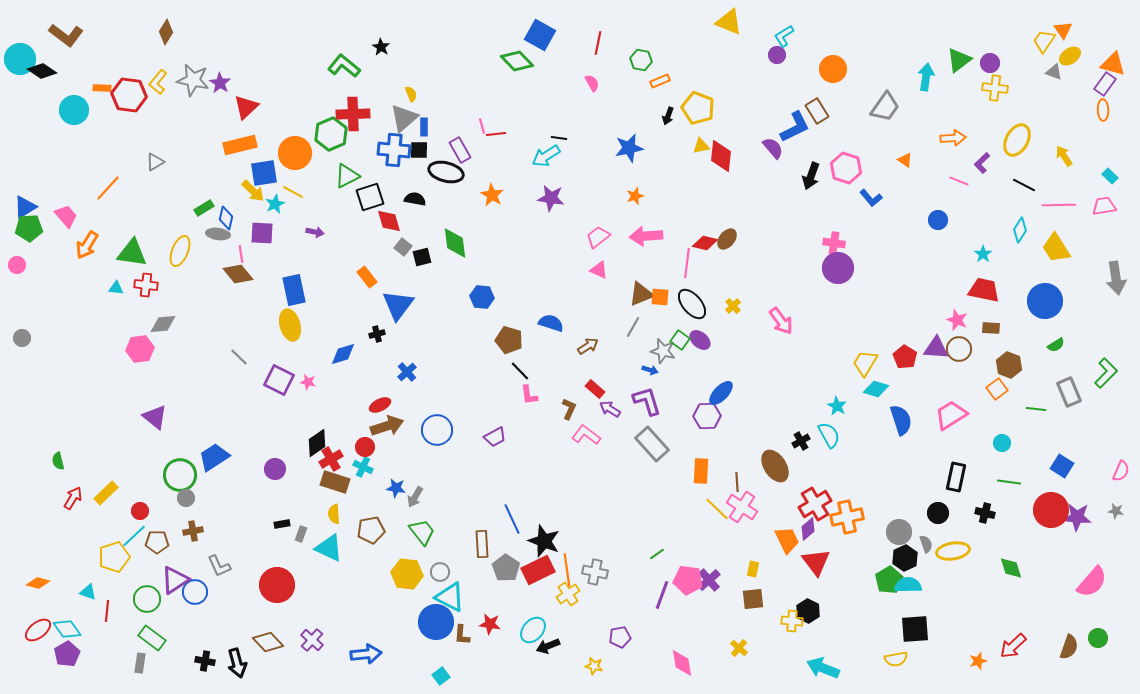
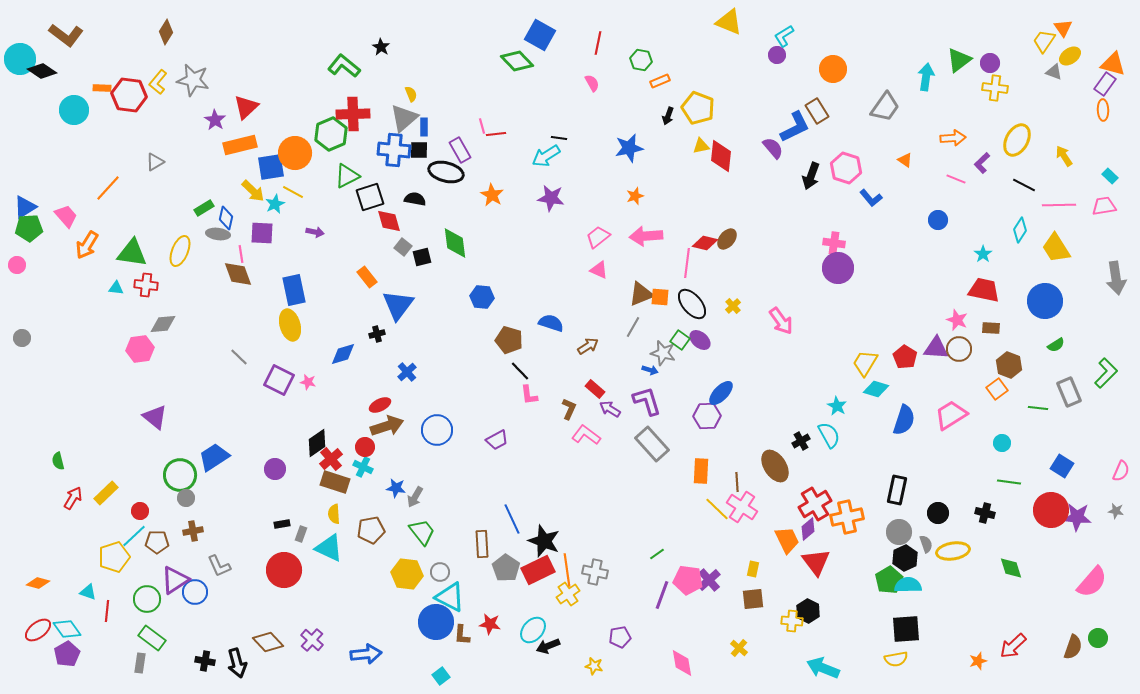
orange triangle at (1063, 30): moved 2 px up
purple star at (220, 83): moved 5 px left, 37 px down
blue square at (264, 173): moved 7 px right, 6 px up
pink line at (959, 181): moved 3 px left, 2 px up
brown diamond at (238, 274): rotated 20 degrees clockwise
gray star at (663, 351): moved 2 px down
green line at (1036, 409): moved 2 px right, 1 px up
blue semicircle at (901, 420): moved 3 px right; rotated 36 degrees clockwise
purple trapezoid at (495, 437): moved 2 px right, 3 px down
red cross at (331, 459): rotated 10 degrees counterclockwise
black rectangle at (956, 477): moved 59 px left, 13 px down
red circle at (277, 585): moved 7 px right, 15 px up
black square at (915, 629): moved 9 px left
brown semicircle at (1069, 647): moved 4 px right
